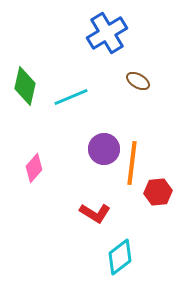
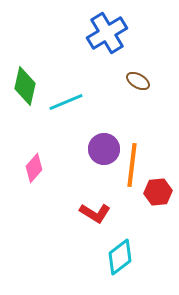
cyan line: moved 5 px left, 5 px down
orange line: moved 2 px down
